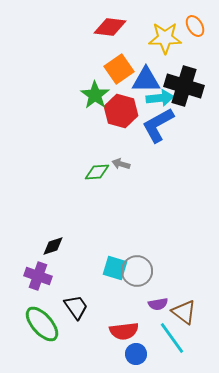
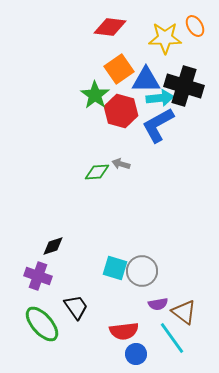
gray circle: moved 5 px right
